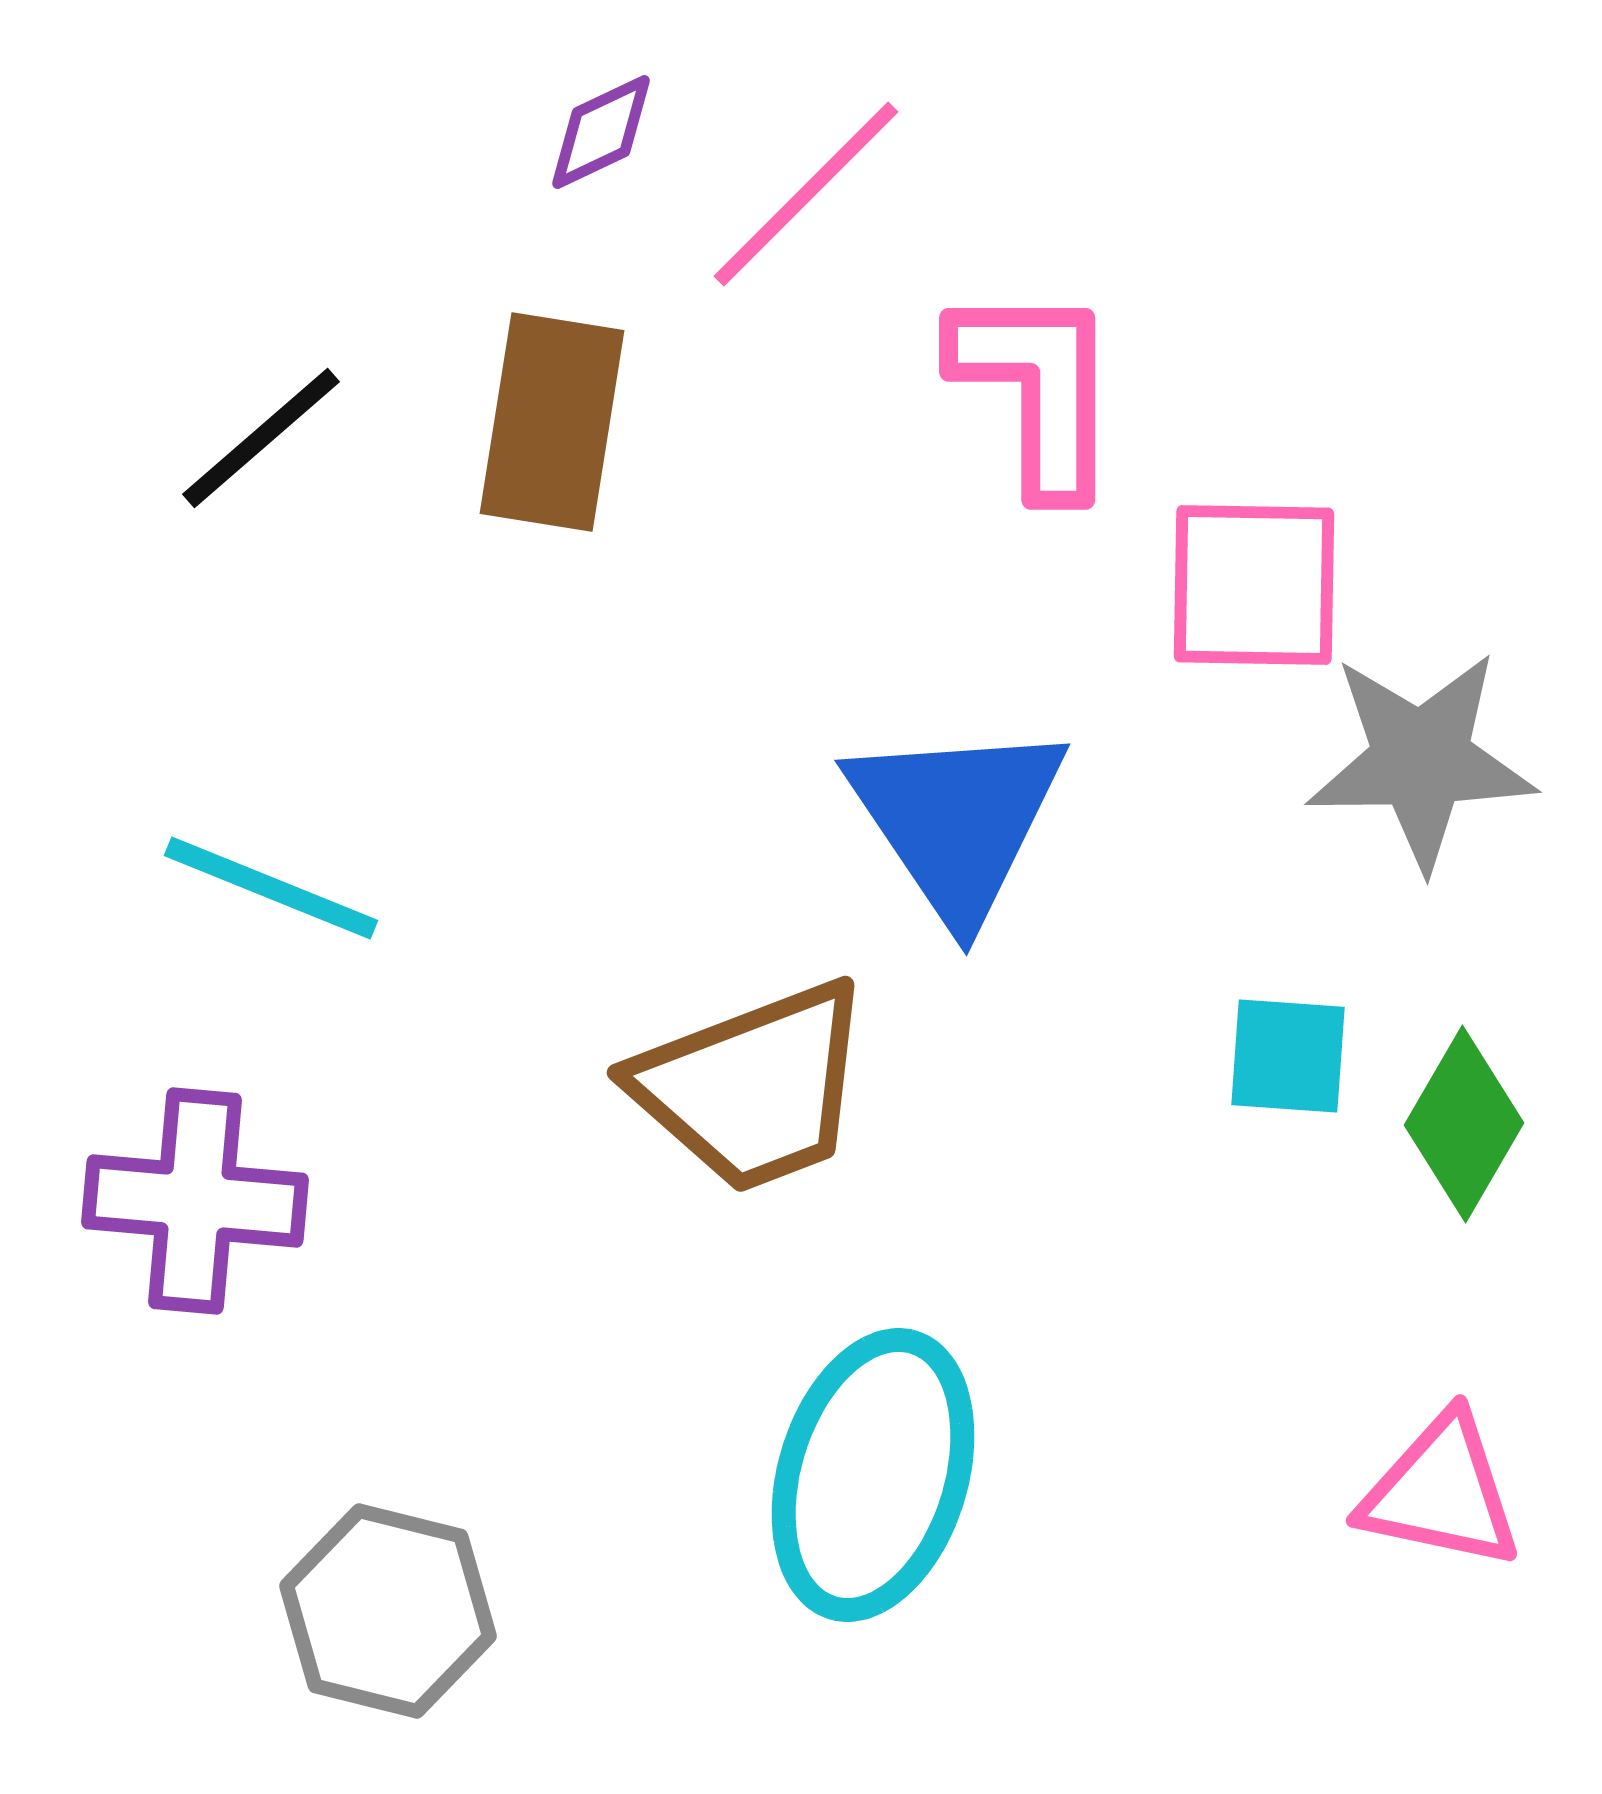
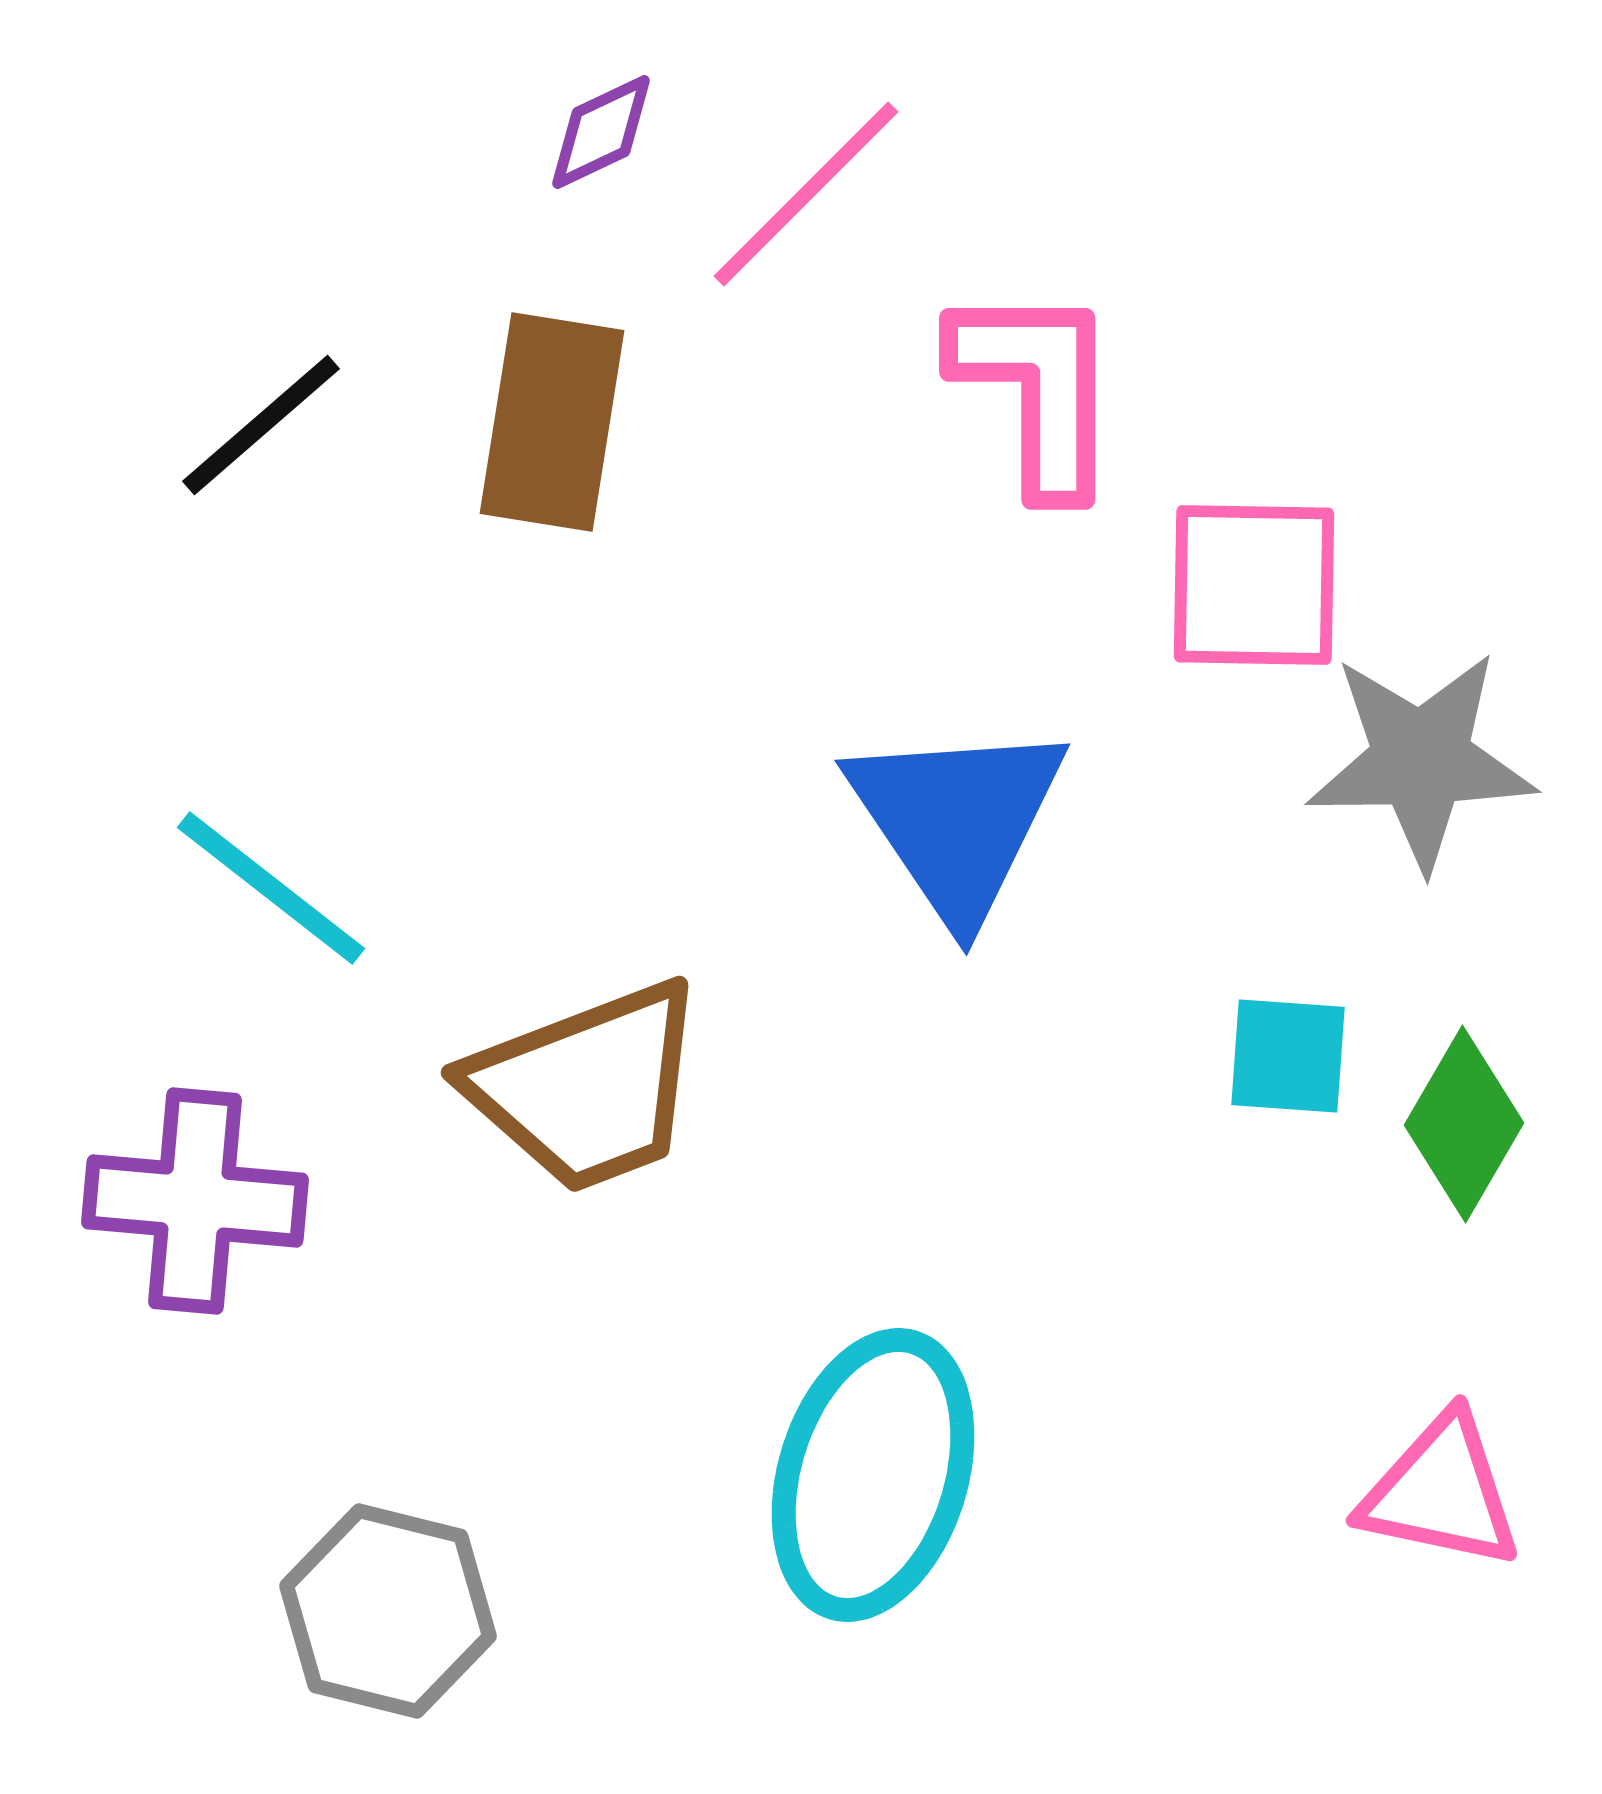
black line: moved 13 px up
cyan line: rotated 16 degrees clockwise
brown trapezoid: moved 166 px left
